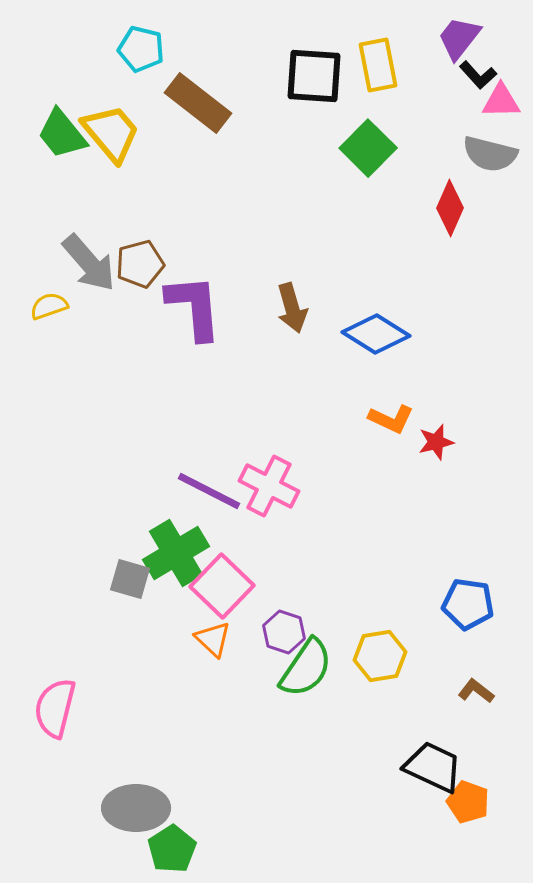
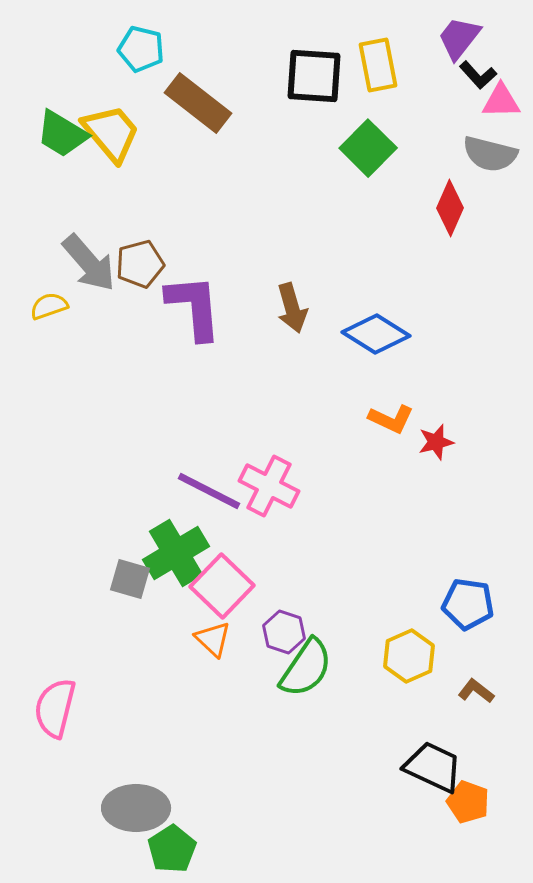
green trapezoid: rotated 20 degrees counterclockwise
yellow hexagon: moved 29 px right; rotated 15 degrees counterclockwise
